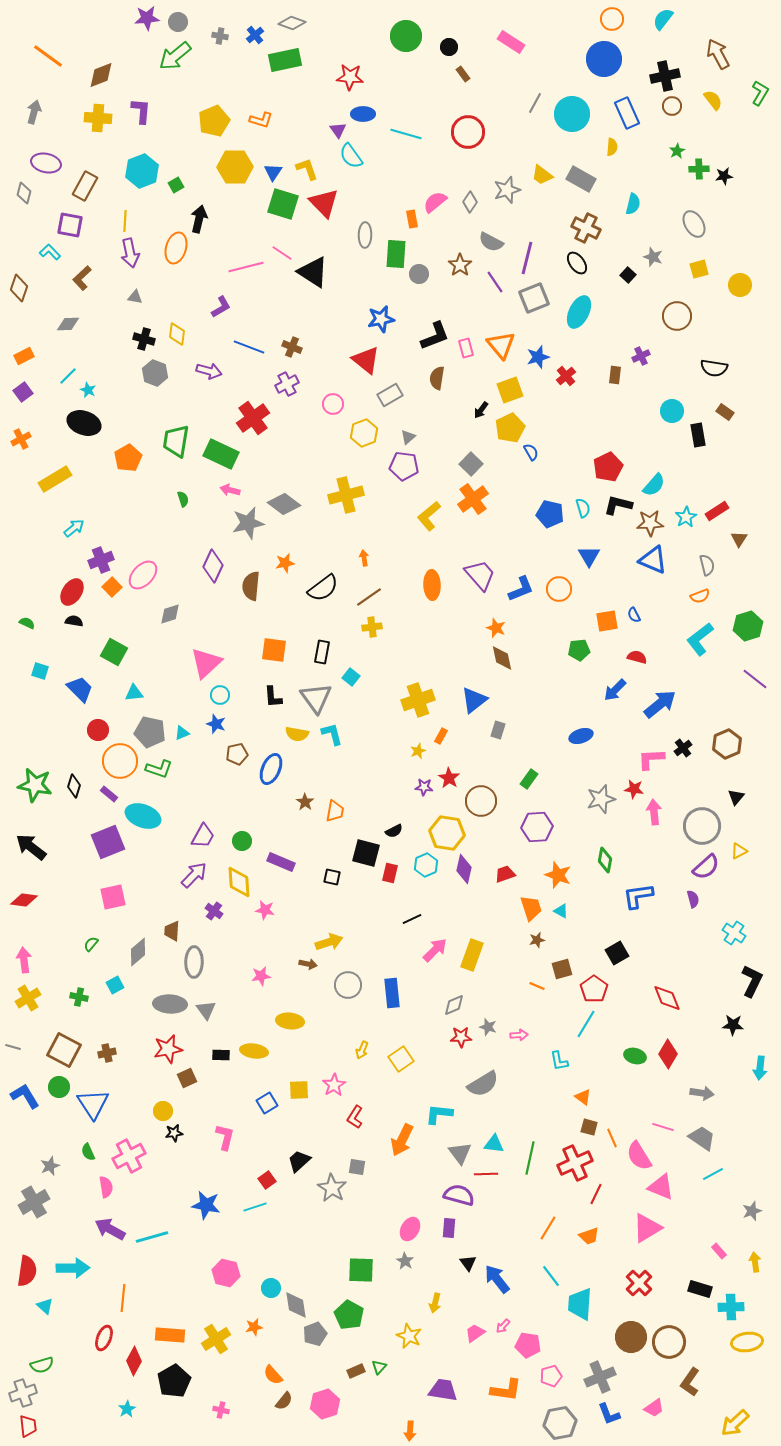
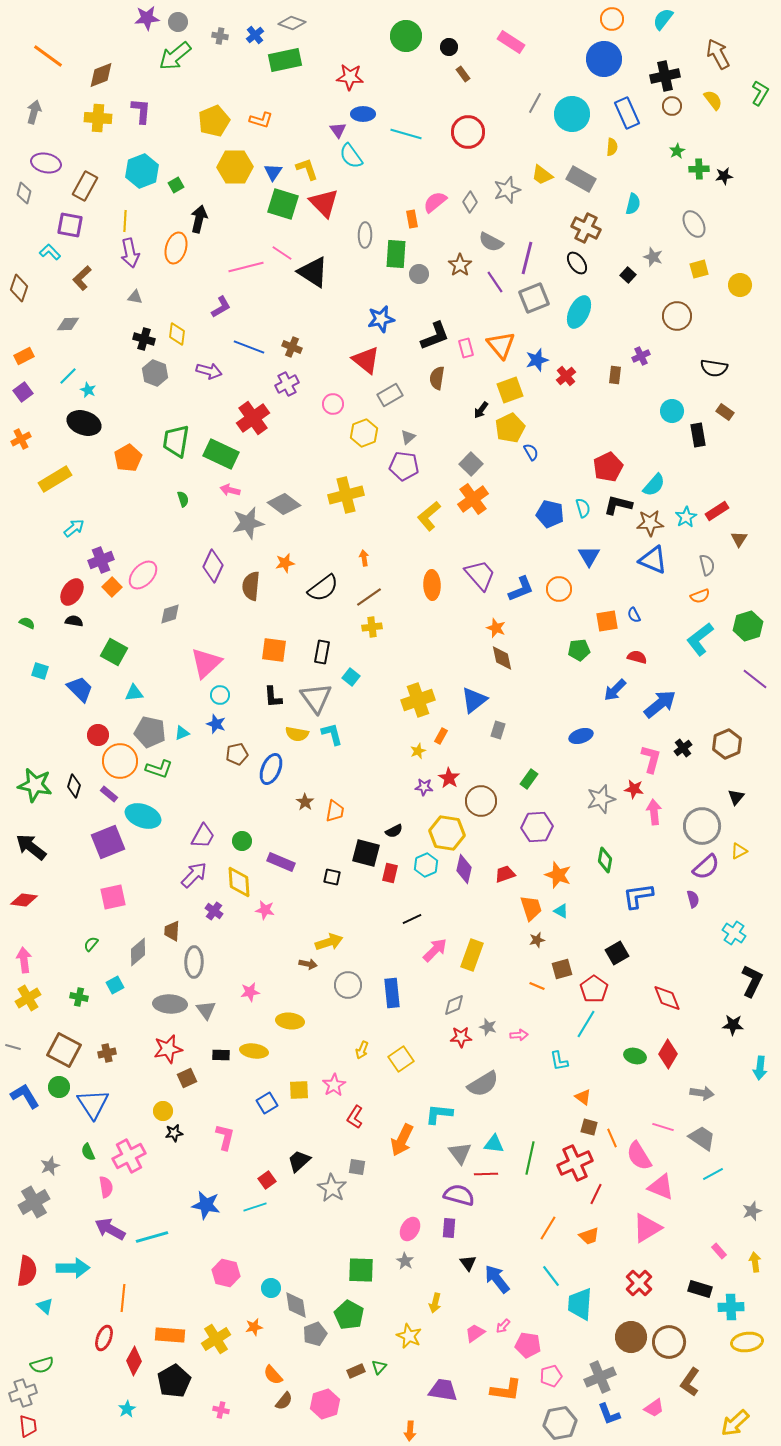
blue star at (538, 357): moved 1 px left, 3 px down
red circle at (98, 730): moved 5 px down
pink L-shape at (651, 759): rotated 108 degrees clockwise
pink star at (261, 976): moved 11 px left, 16 px down
